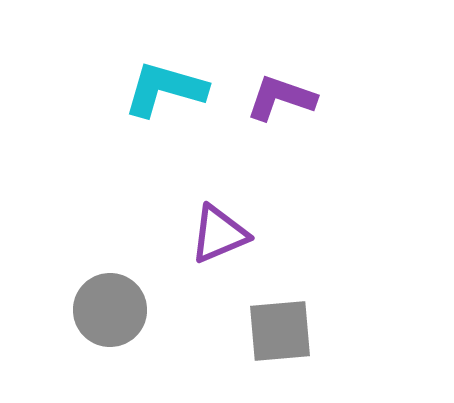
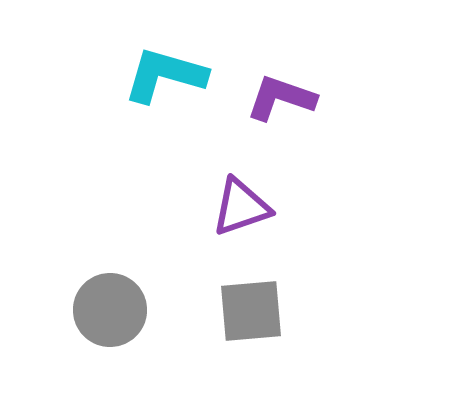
cyan L-shape: moved 14 px up
purple triangle: moved 22 px right, 27 px up; rotated 4 degrees clockwise
gray square: moved 29 px left, 20 px up
